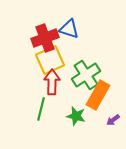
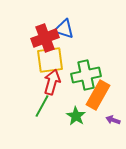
blue triangle: moved 5 px left
yellow square: rotated 16 degrees clockwise
green cross: rotated 20 degrees clockwise
red arrow: rotated 15 degrees clockwise
green line: moved 1 px right, 3 px up; rotated 15 degrees clockwise
green star: rotated 18 degrees clockwise
purple arrow: rotated 56 degrees clockwise
